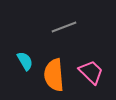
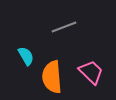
cyan semicircle: moved 1 px right, 5 px up
orange semicircle: moved 2 px left, 2 px down
